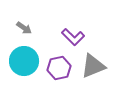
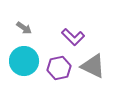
gray triangle: rotated 48 degrees clockwise
